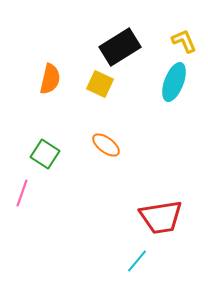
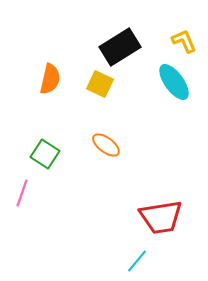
cyan ellipse: rotated 57 degrees counterclockwise
